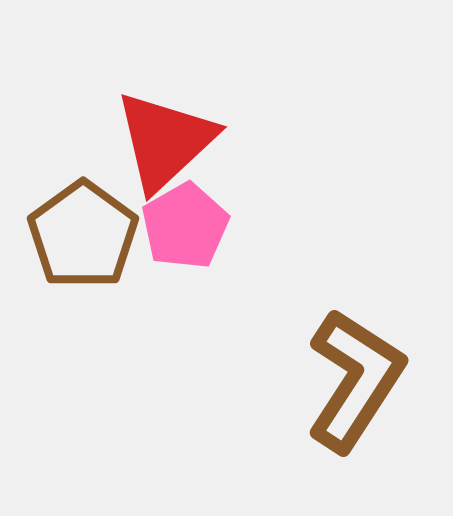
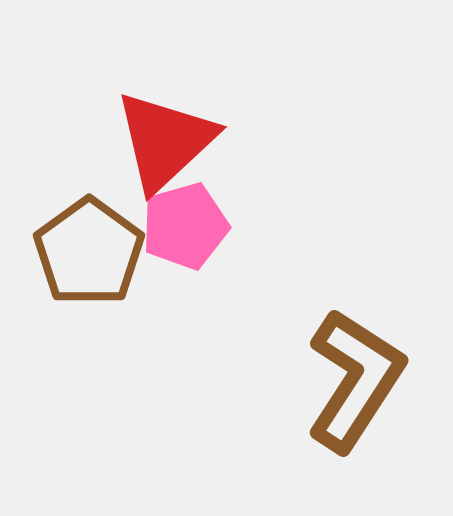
pink pentagon: rotated 14 degrees clockwise
brown pentagon: moved 6 px right, 17 px down
